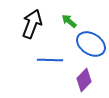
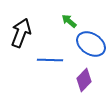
black arrow: moved 11 px left, 9 px down
